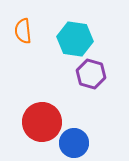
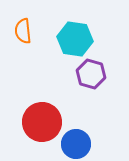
blue circle: moved 2 px right, 1 px down
